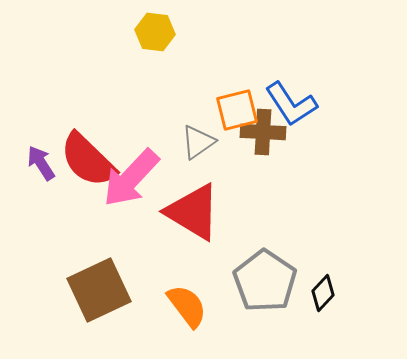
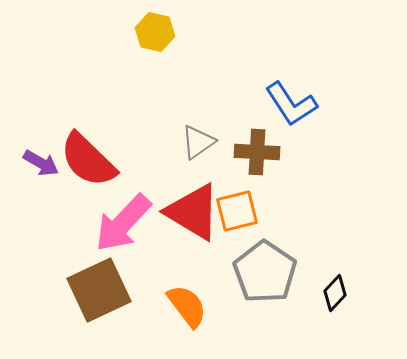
yellow hexagon: rotated 6 degrees clockwise
orange square: moved 101 px down
brown cross: moved 6 px left, 20 px down
purple arrow: rotated 153 degrees clockwise
pink arrow: moved 8 px left, 45 px down
gray pentagon: moved 9 px up
black diamond: moved 12 px right
